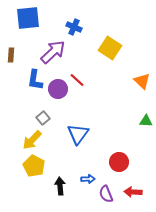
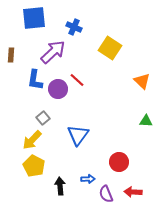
blue square: moved 6 px right
blue triangle: moved 1 px down
